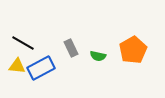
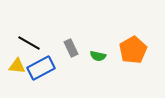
black line: moved 6 px right
